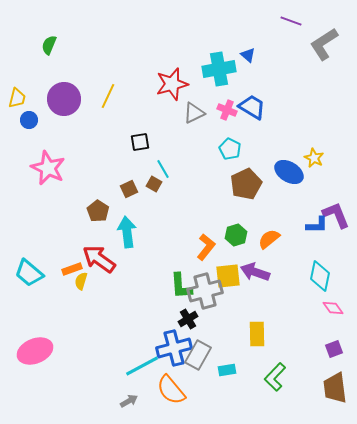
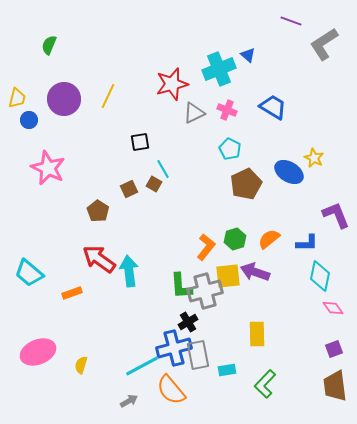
cyan cross at (219, 69): rotated 12 degrees counterclockwise
blue trapezoid at (252, 107): moved 21 px right
blue L-shape at (317, 225): moved 10 px left, 18 px down
cyan arrow at (127, 232): moved 2 px right, 39 px down
green hexagon at (236, 235): moved 1 px left, 4 px down
orange rectangle at (72, 269): moved 24 px down
yellow semicircle at (81, 281): moved 84 px down
black cross at (188, 319): moved 3 px down
pink ellipse at (35, 351): moved 3 px right, 1 px down
gray rectangle at (198, 355): rotated 40 degrees counterclockwise
green L-shape at (275, 377): moved 10 px left, 7 px down
brown trapezoid at (335, 388): moved 2 px up
